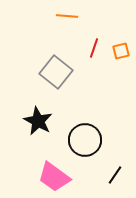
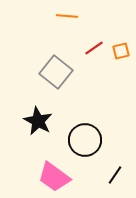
red line: rotated 36 degrees clockwise
